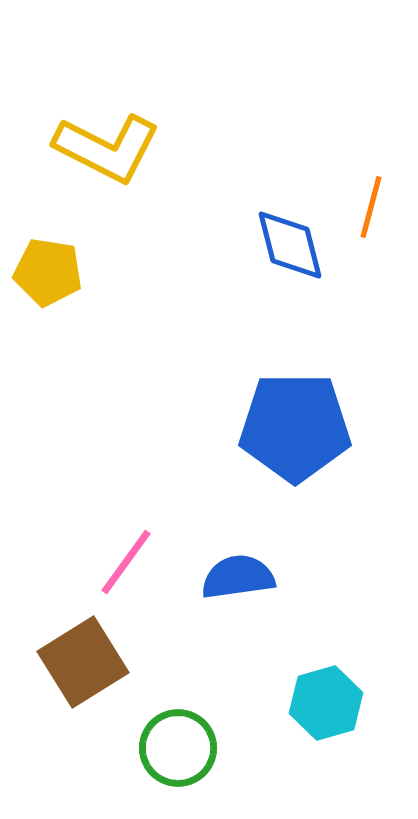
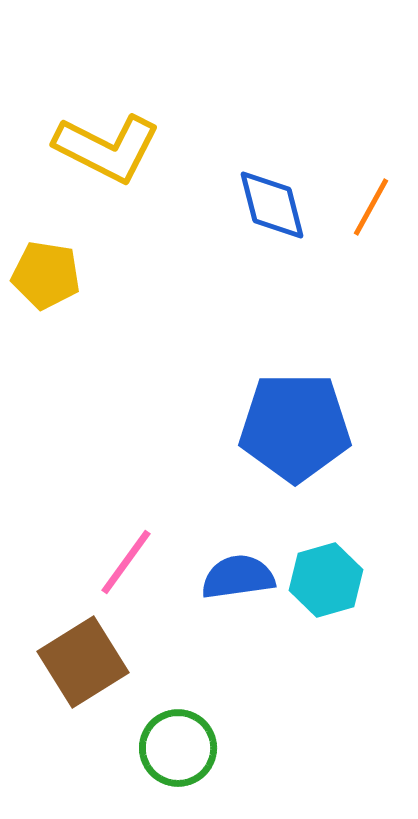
orange line: rotated 14 degrees clockwise
blue diamond: moved 18 px left, 40 px up
yellow pentagon: moved 2 px left, 3 px down
cyan hexagon: moved 123 px up
